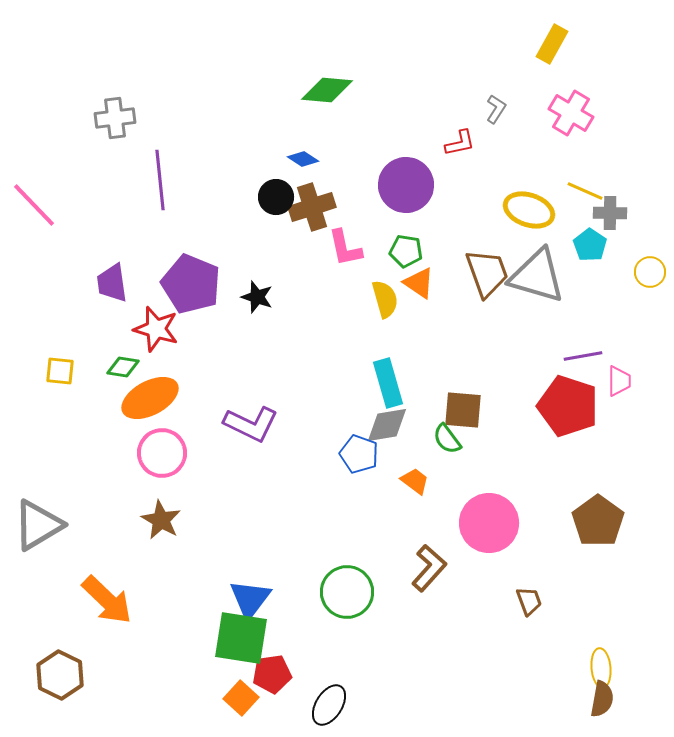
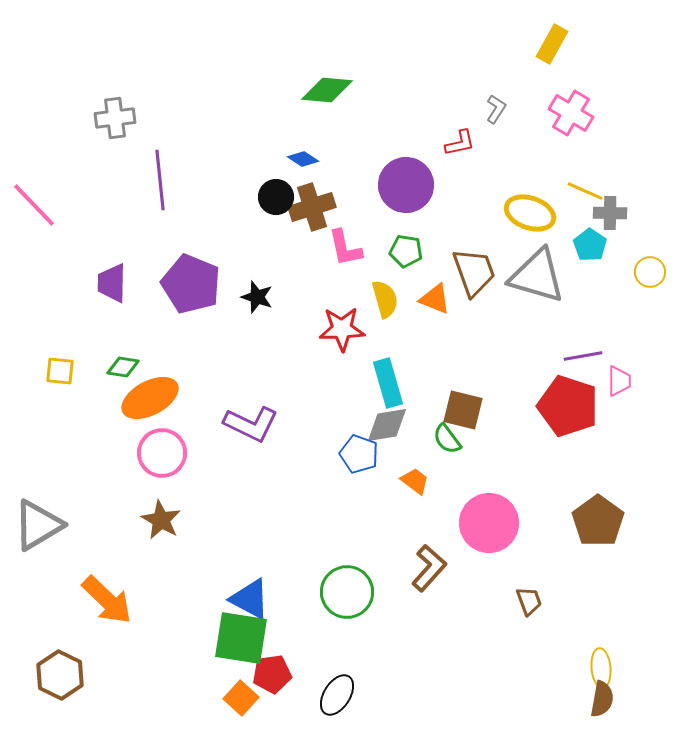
yellow ellipse at (529, 210): moved 1 px right, 3 px down
brown trapezoid at (487, 273): moved 13 px left, 1 px up
purple trapezoid at (112, 283): rotated 9 degrees clockwise
orange triangle at (419, 283): moved 16 px right, 16 px down; rotated 12 degrees counterclockwise
red star at (156, 329): moved 186 px right; rotated 18 degrees counterclockwise
brown square at (463, 410): rotated 9 degrees clockwise
blue triangle at (250, 599): rotated 39 degrees counterclockwise
black ellipse at (329, 705): moved 8 px right, 10 px up
